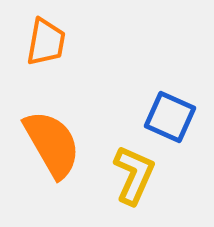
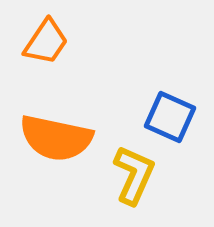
orange trapezoid: rotated 24 degrees clockwise
orange semicircle: moved 4 px right, 6 px up; rotated 132 degrees clockwise
